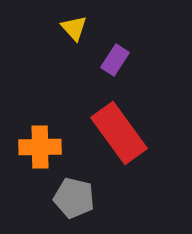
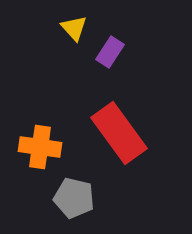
purple rectangle: moved 5 px left, 8 px up
orange cross: rotated 9 degrees clockwise
